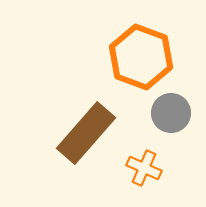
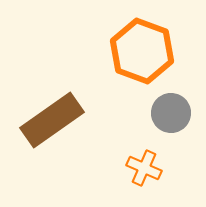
orange hexagon: moved 1 px right, 6 px up
brown rectangle: moved 34 px left, 13 px up; rotated 14 degrees clockwise
